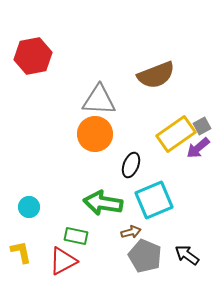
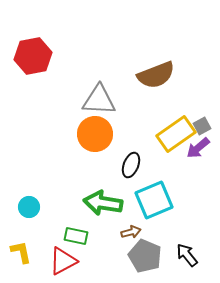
black arrow: rotated 15 degrees clockwise
